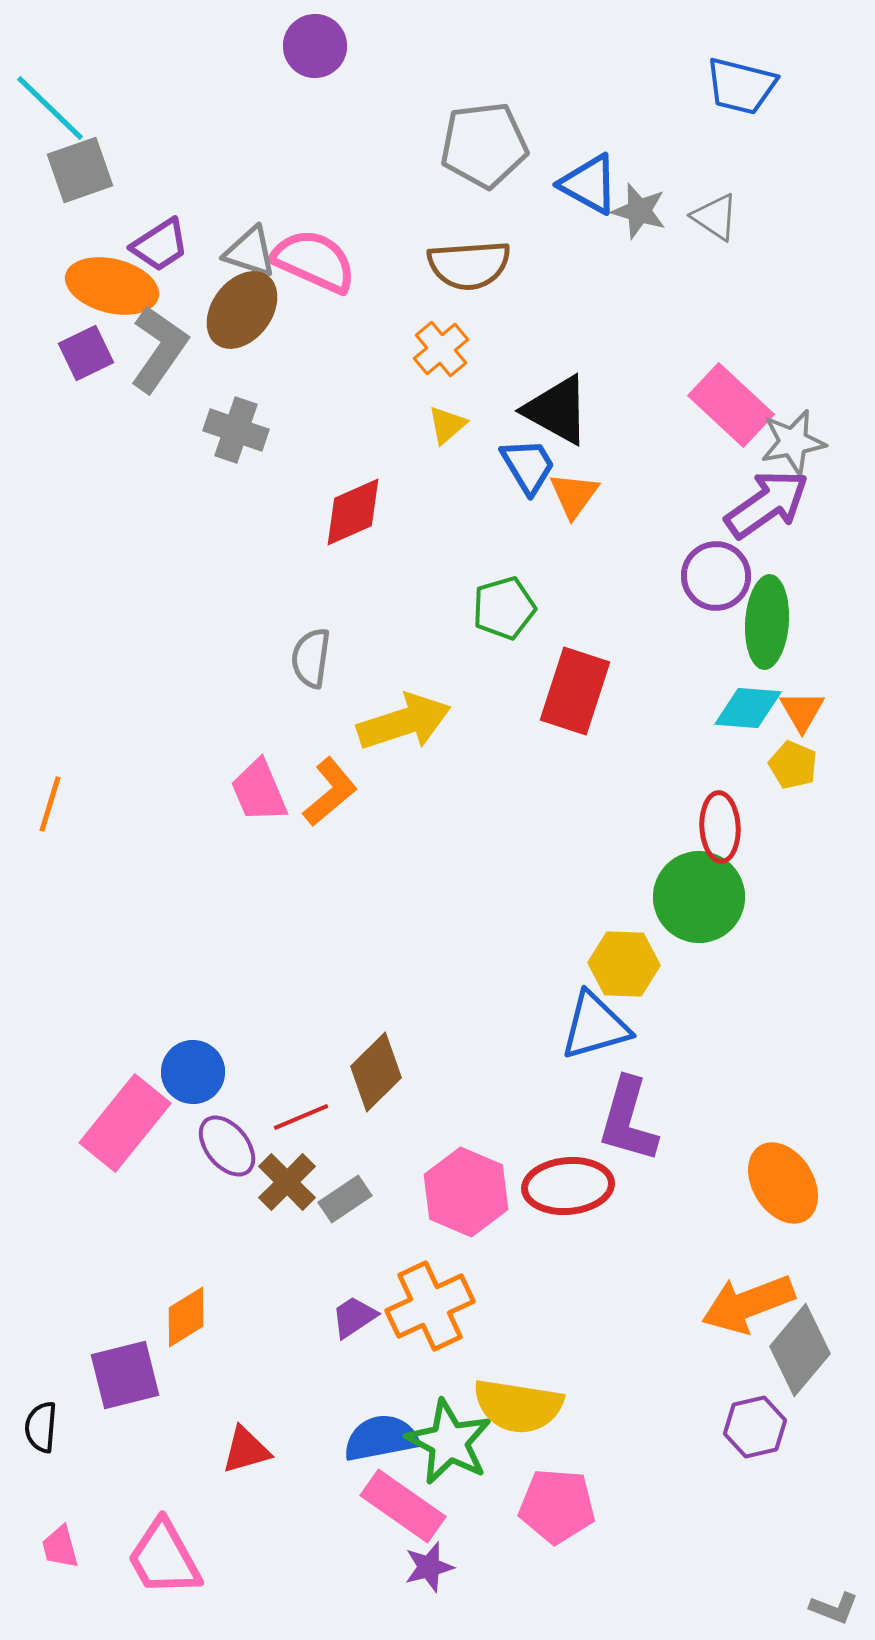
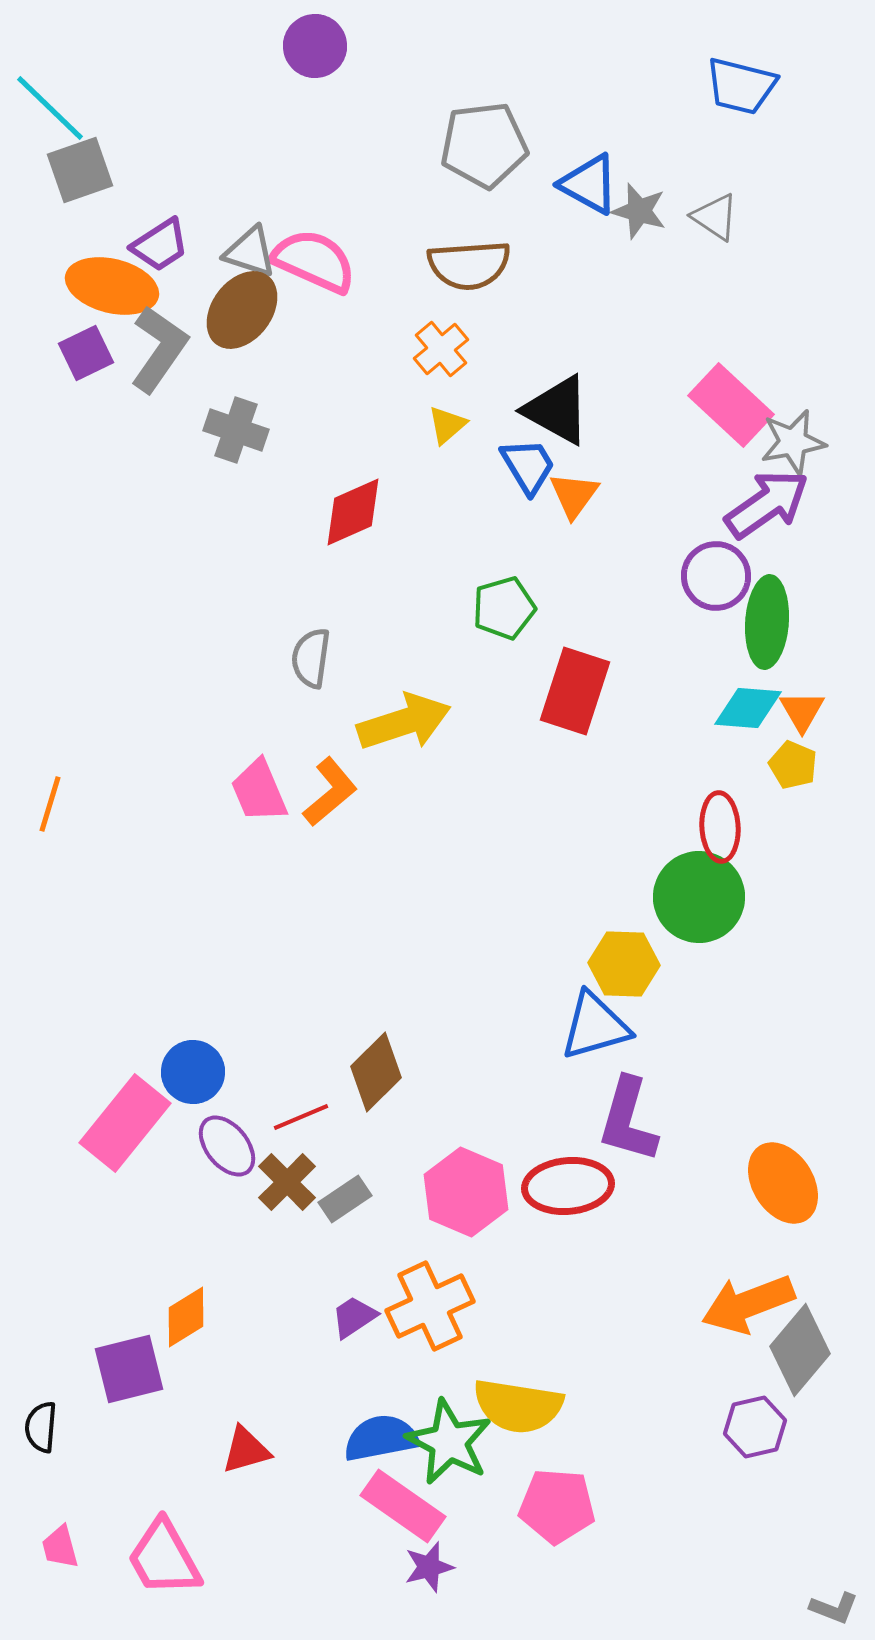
purple square at (125, 1375): moved 4 px right, 6 px up
